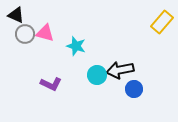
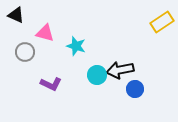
yellow rectangle: rotated 15 degrees clockwise
gray circle: moved 18 px down
blue circle: moved 1 px right
